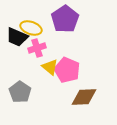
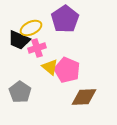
yellow ellipse: rotated 45 degrees counterclockwise
black trapezoid: moved 2 px right, 3 px down
